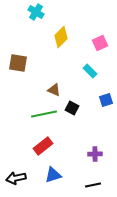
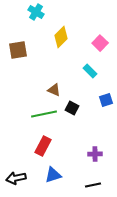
pink square: rotated 21 degrees counterclockwise
brown square: moved 13 px up; rotated 18 degrees counterclockwise
red rectangle: rotated 24 degrees counterclockwise
